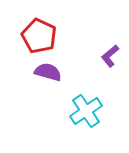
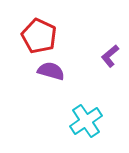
purple semicircle: moved 3 px right, 1 px up
cyan cross: moved 10 px down
